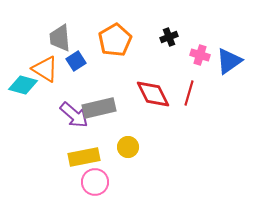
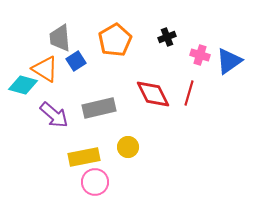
black cross: moved 2 px left
purple arrow: moved 20 px left
